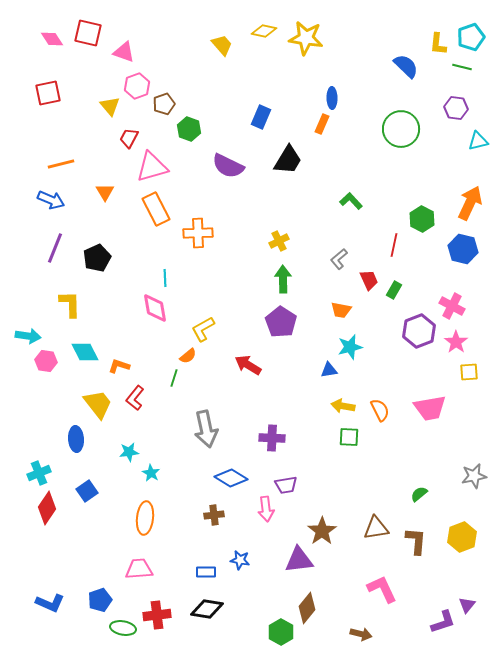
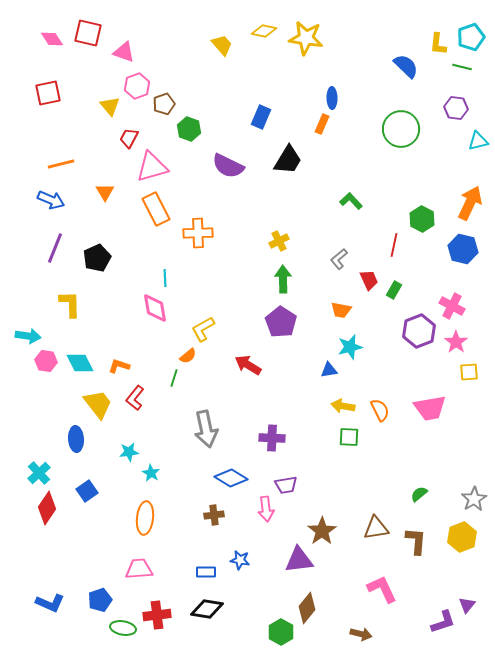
cyan diamond at (85, 352): moved 5 px left, 11 px down
cyan cross at (39, 473): rotated 20 degrees counterclockwise
gray star at (474, 476): moved 23 px down; rotated 20 degrees counterclockwise
